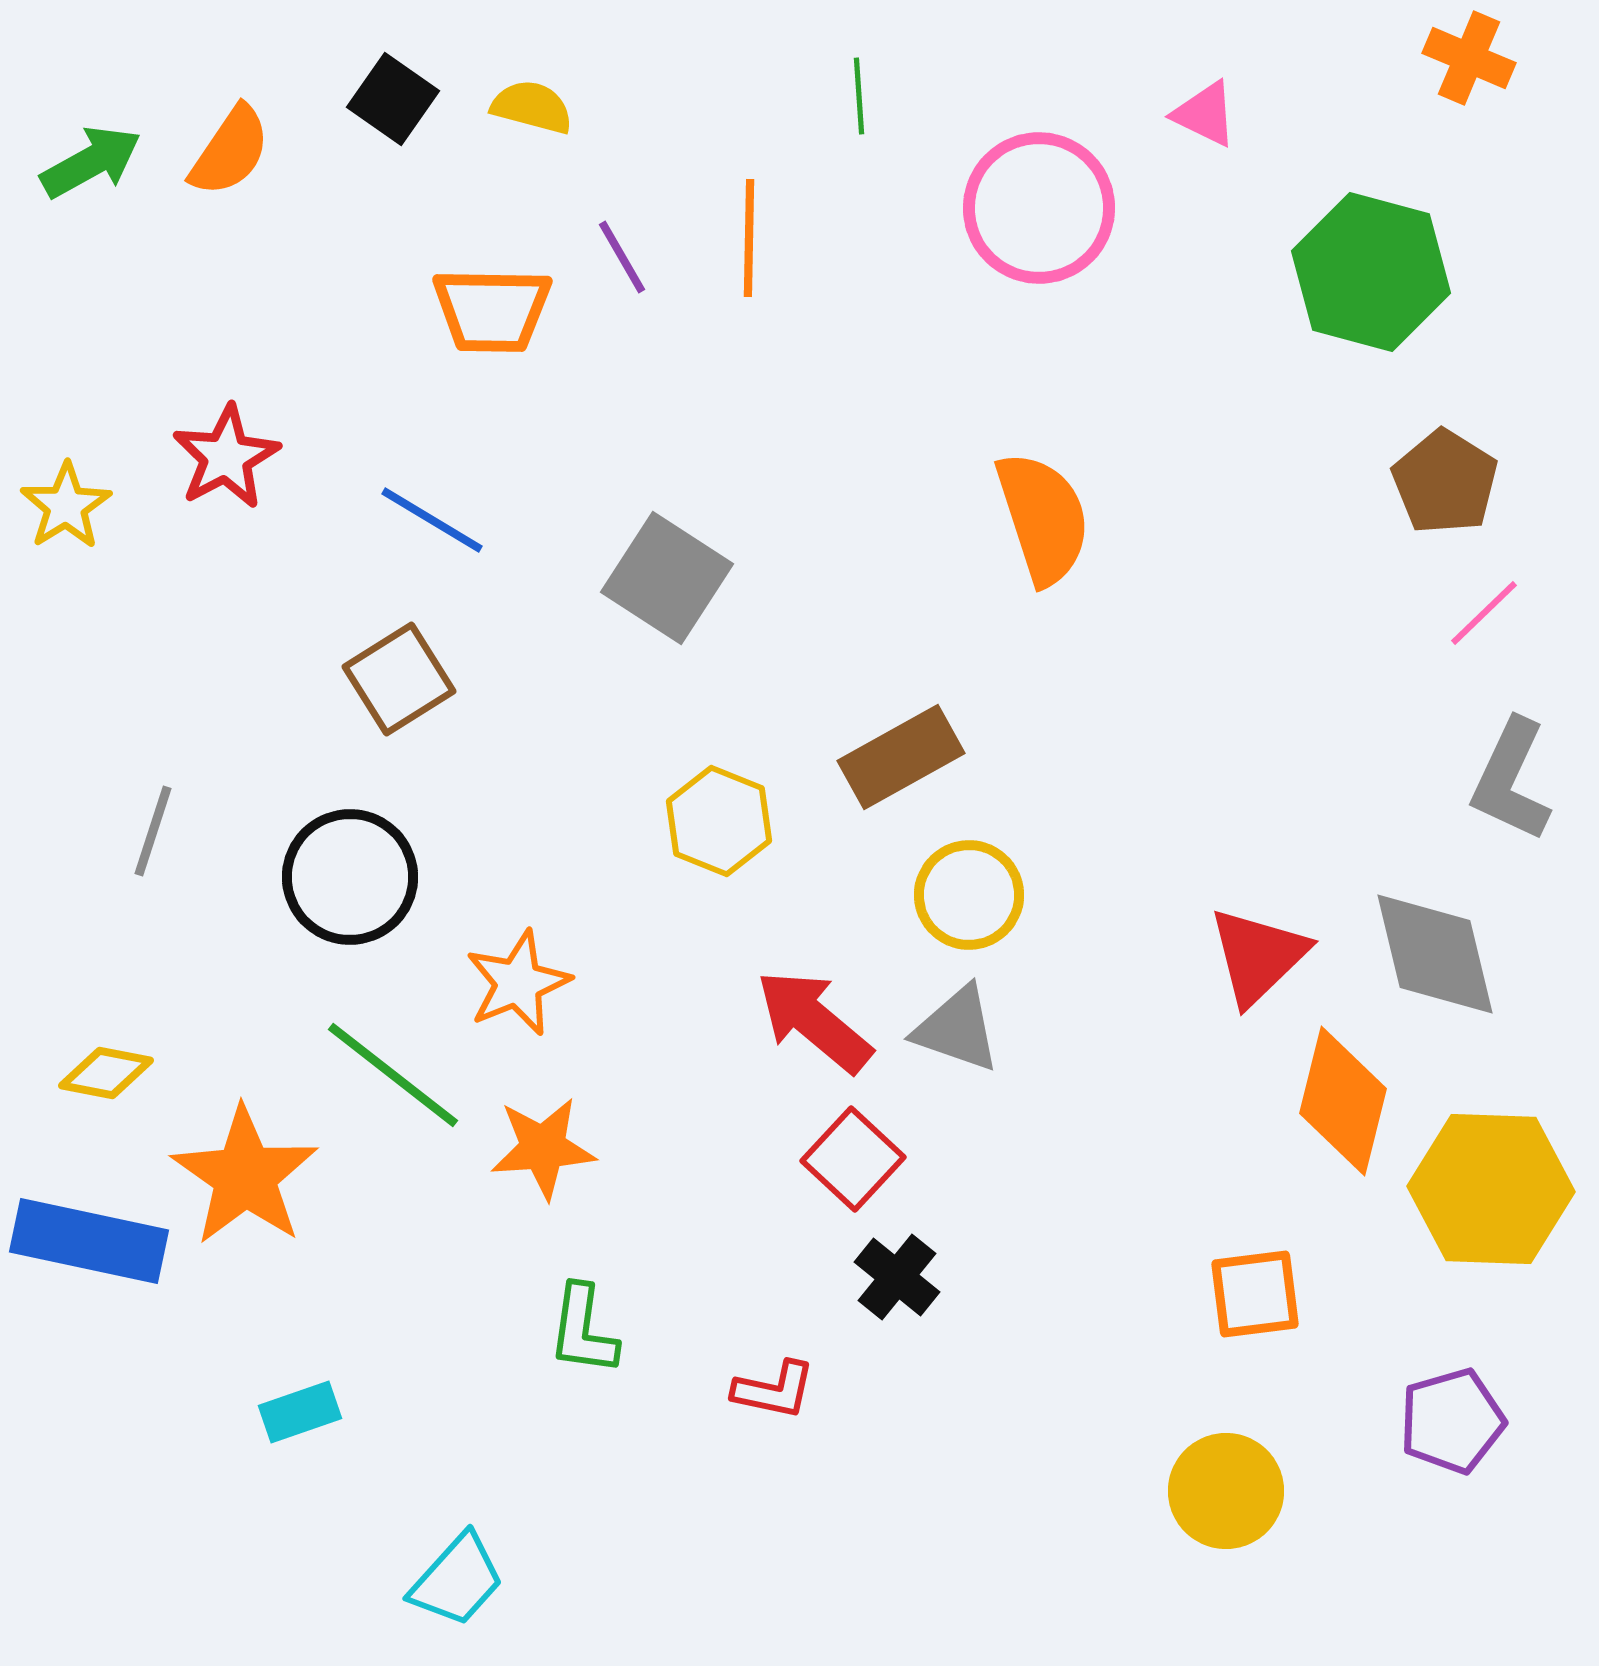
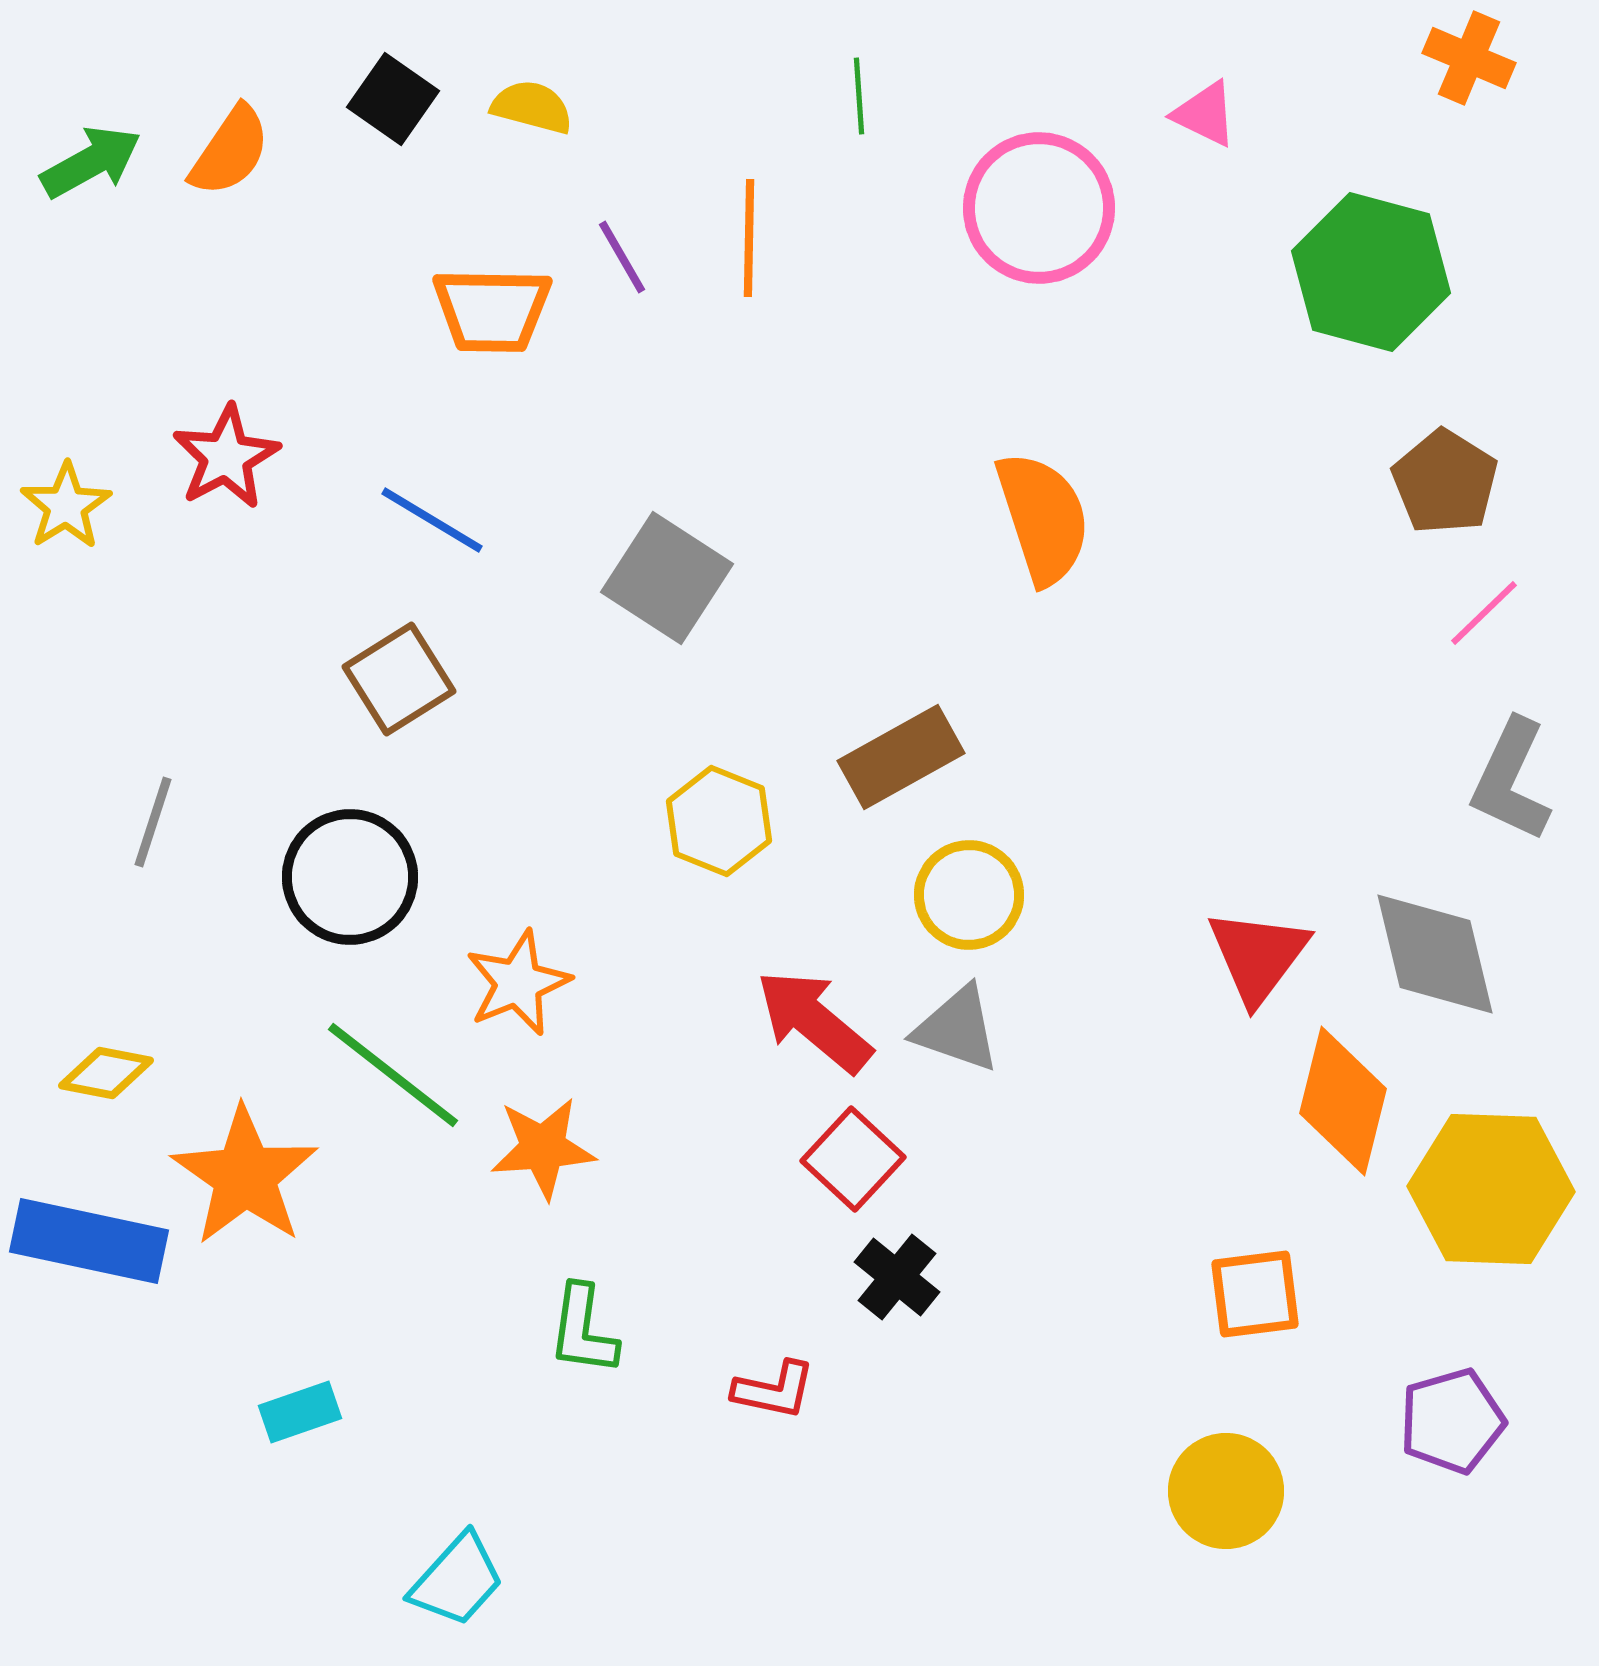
gray line at (153, 831): moved 9 px up
red triangle at (1258, 956): rotated 9 degrees counterclockwise
